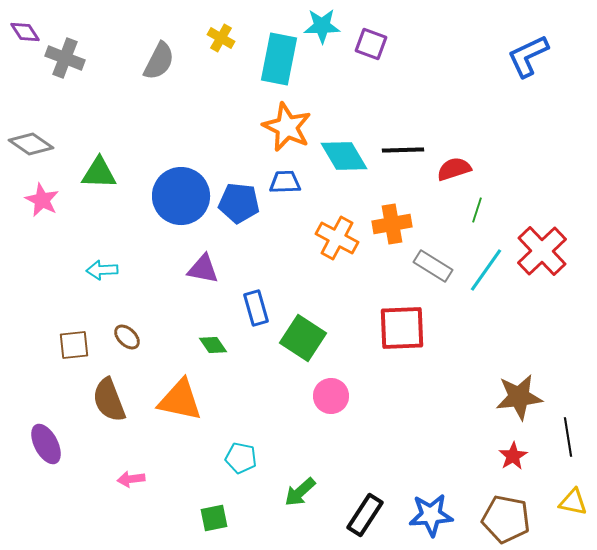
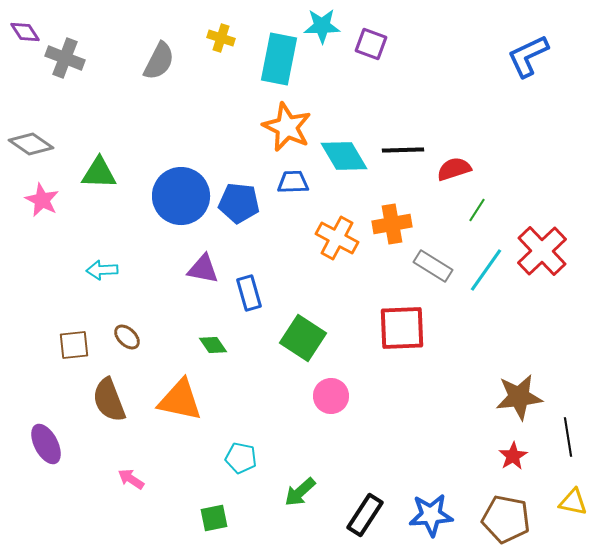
yellow cross at (221, 38): rotated 12 degrees counterclockwise
blue trapezoid at (285, 182): moved 8 px right
green line at (477, 210): rotated 15 degrees clockwise
blue rectangle at (256, 308): moved 7 px left, 15 px up
pink arrow at (131, 479): rotated 40 degrees clockwise
